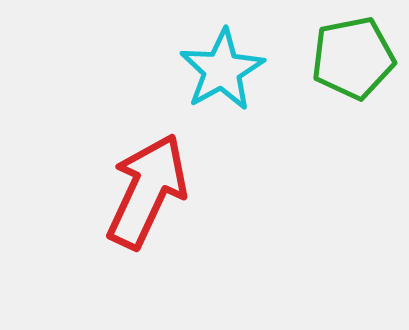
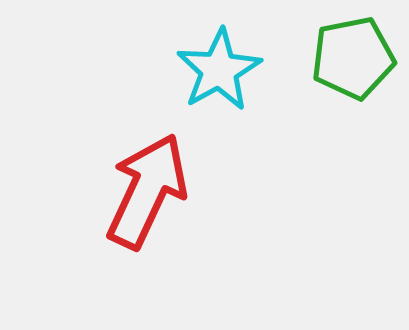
cyan star: moved 3 px left
